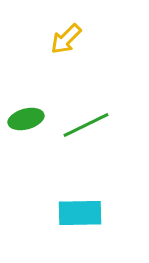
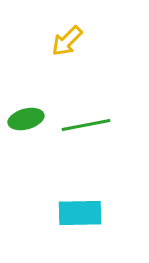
yellow arrow: moved 1 px right, 2 px down
green line: rotated 15 degrees clockwise
